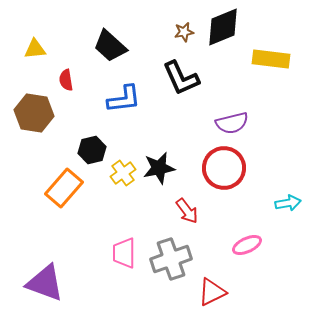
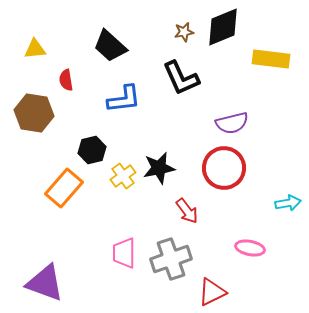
yellow cross: moved 3 px down
pink ellipse: moved 3 px right, 3 px down; rotated 36 degrees clockwise
